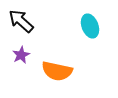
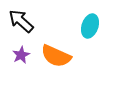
cyan ellipse: rotated 40 degrees clockwise
orange semicircle: moved 1 px left, 15 px up; rotated 12 degrees clockwise
